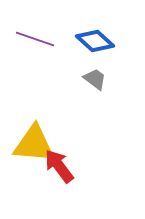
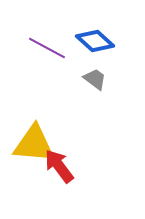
purple line: moved 12 px right, 9 px down; rotated 9 degrees clockwise
